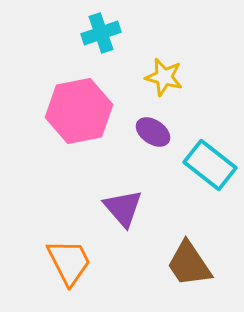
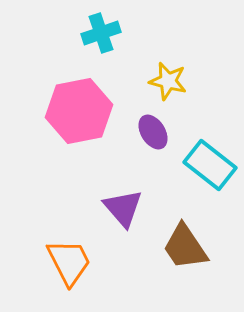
yellow star: moved 4 px right, 4 px down
purple ellipse: rotated 24 degrees clockwise
brown trapezoid: moved 4 px left, 17 px up
